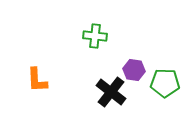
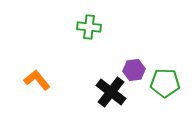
green cross: moved 6 px left, 9 px up
purple hexagon: rotated 15 degrees counterclockwise
orange L-shape: rotated 144 degrees clockwise
